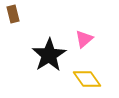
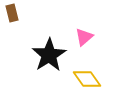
brown rectangle: moved 1 px left, 1 px up
pink triangle: moved 2 px up
